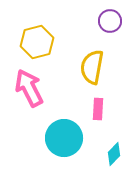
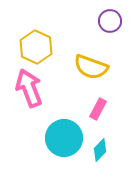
yellow hexagon: moved 1 px left, 5 px down; rotated 20 degrees counterclockwise
yellow semicircle: moved 1 px left; rotated 80 degrees counterclockwise
pink arrow: rotated 6 degrees clockwise
pink rectangle: rotated 25 degrees clockwise
cyan diamond: moved 14 px left, 4 px up
